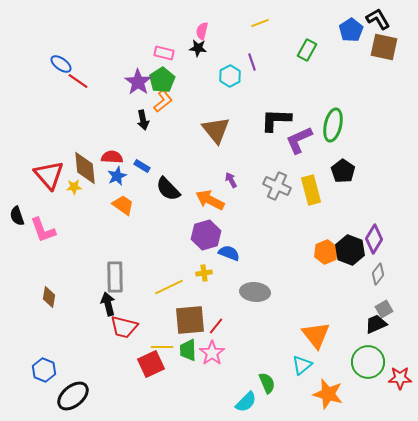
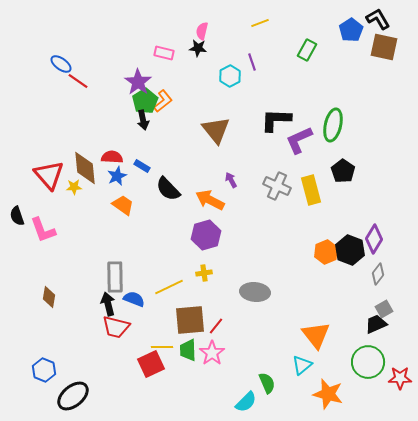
green pentagon at (162, 80): moved 17 px left, 21 px down
blue semicircle at (229, 253): moved 95 px left, 46 px down
red trapezoid at (124, 327): moved 8 px left
